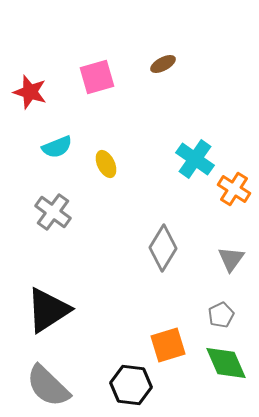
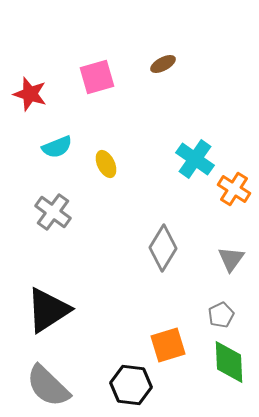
red star: moved 2 px down
green diamond: moved 3 px right, 1 px up; rotated 21 degrees clockwise
